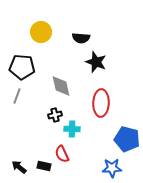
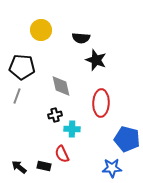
yellow circle: moved 2 px up
black star: moved 2 px up
